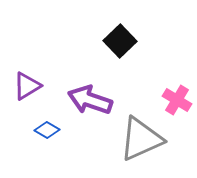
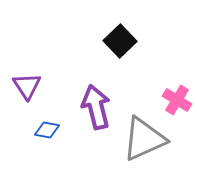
purple triangle: rotated 32 degrees counterclockwise
purple arrow: moved 6 px right, 7 px down; rotated 57 degrees clockwise
blue diamond: rotated 20 degrees counterclockwise
gray triangle: moved 3 px right
